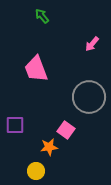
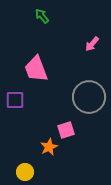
purple square: moved 25 px up
pink square: rotated 36 degrees clockwise
orange star: rotated 18 degrees counterclockwise
yellow circle: moved 11 px left, 1 px down
